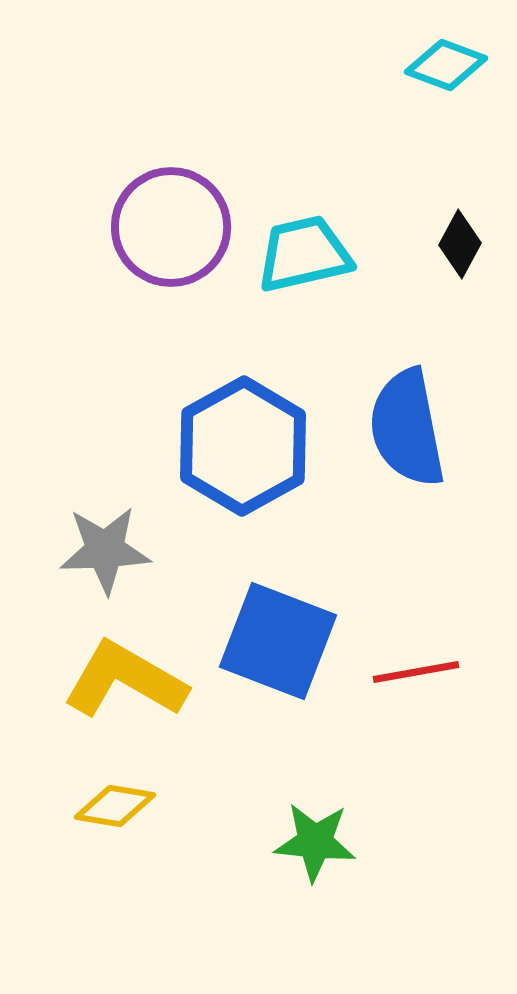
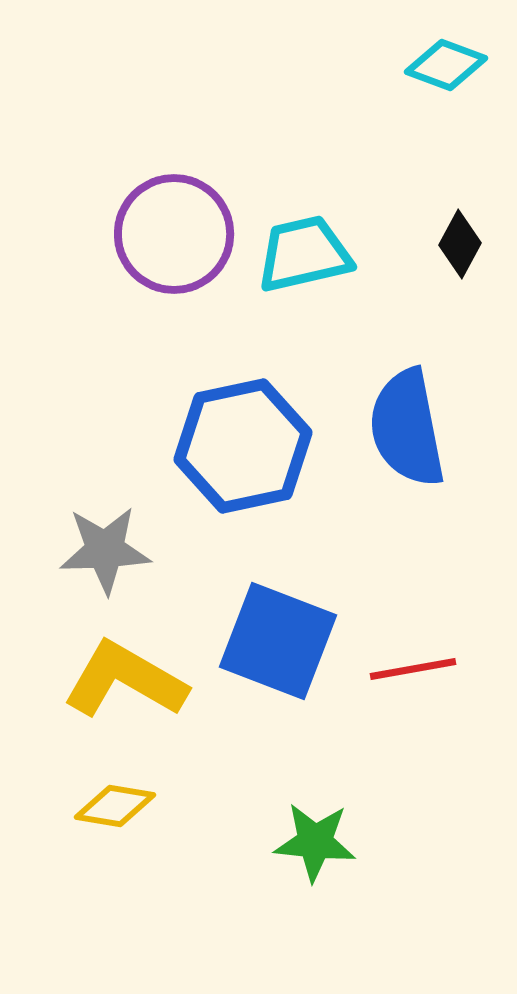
purple circle: moved 3 px right, 7 px down
blue hexagon: rotated 17 degrees clockwise
red line: moved 3 px left, 3 px up
